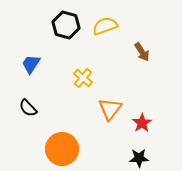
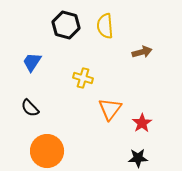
yellow semicircle: rotated 75 degrees counterclockwise
brown arrow: rotated 72 degrees counterclockwise
blue trapezoid: moved 1 px right, 2 px up
yellow cross: rotated 24 degrees counterclockwise
black semicircle: moved 2 px right
orange circle: moved 15 px left, 2 px down
black star: moved 1 px left
